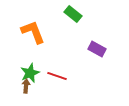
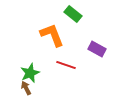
orange L-shape: moved 19 px right, 3 px down
red line: moved 9 px right, 11 px up
brown arrow: moved 2 px down; rotated 32 degrees counterclockwise
